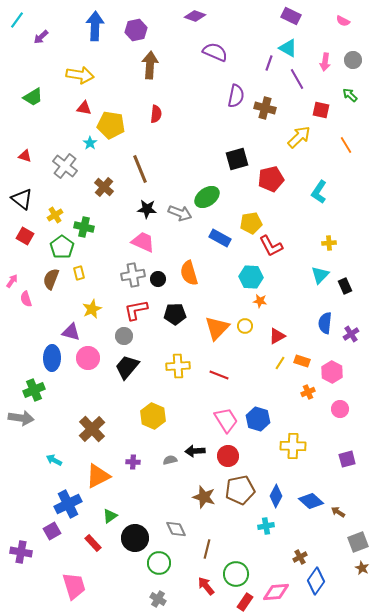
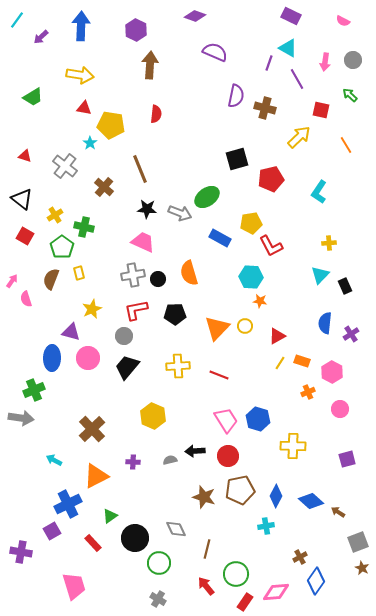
blue arrow at (95, 26): moved 14 px left
purple hexagon at (136, 30): rotated 20 degrees counterclockwise
orange triangle at (98, 476): moved 2 px left
